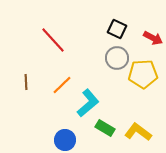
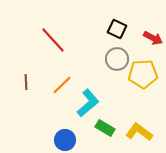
gray circle: moved 1 px down
yellow L-shape: moved 1 px right
